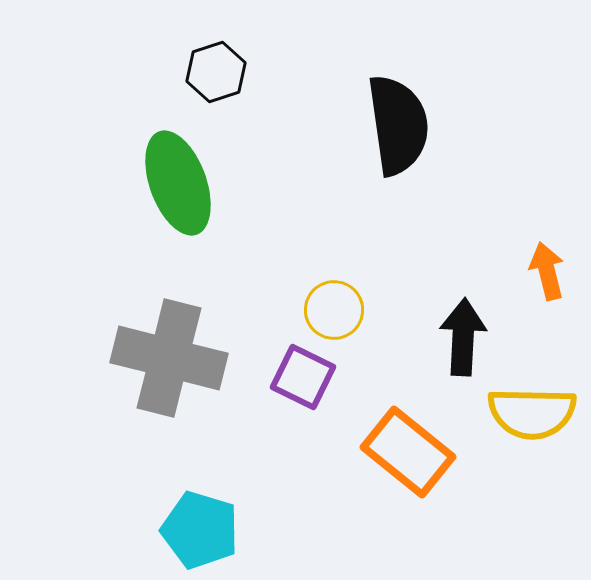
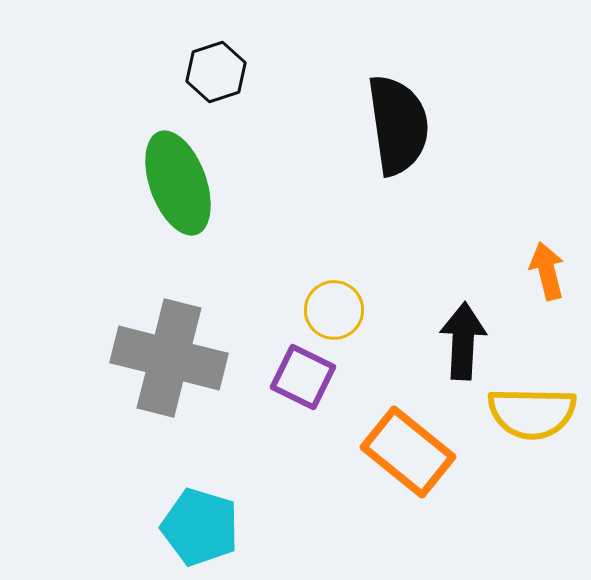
black arrow: moved 4 px down
cyan pentagon: moved 3 px up
